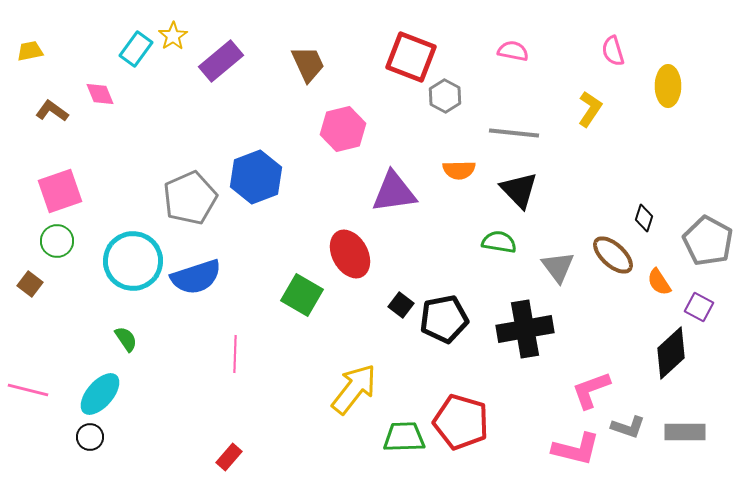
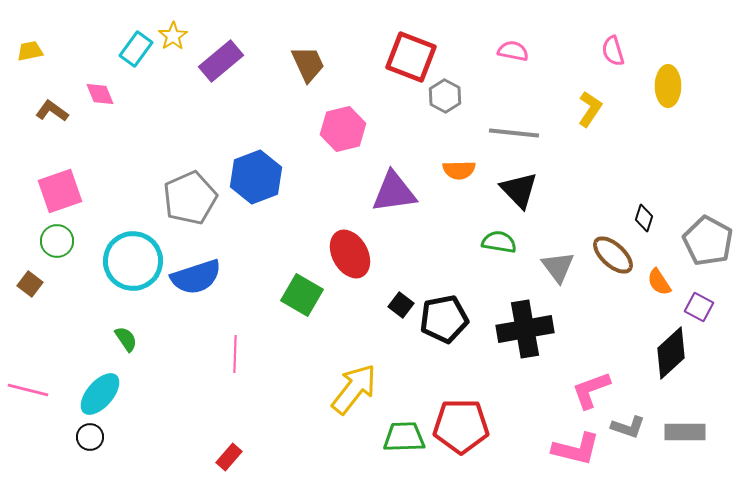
red pentagon at (461, 422): moved 4 px down; rotated 16 degrees counterclockwise
